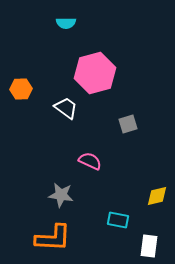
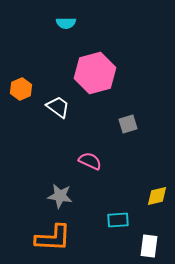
orange hexagon: rotated 20 degrees counterclockwise
white trapezoid: moved 8 px left, 1 px up
gray star: moved 1 px left, 1 px down
cyan rectangle: rotated 15 degrees counterclockwise
